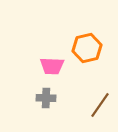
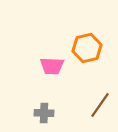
gray cross: moved 2 px left, 15 px down
